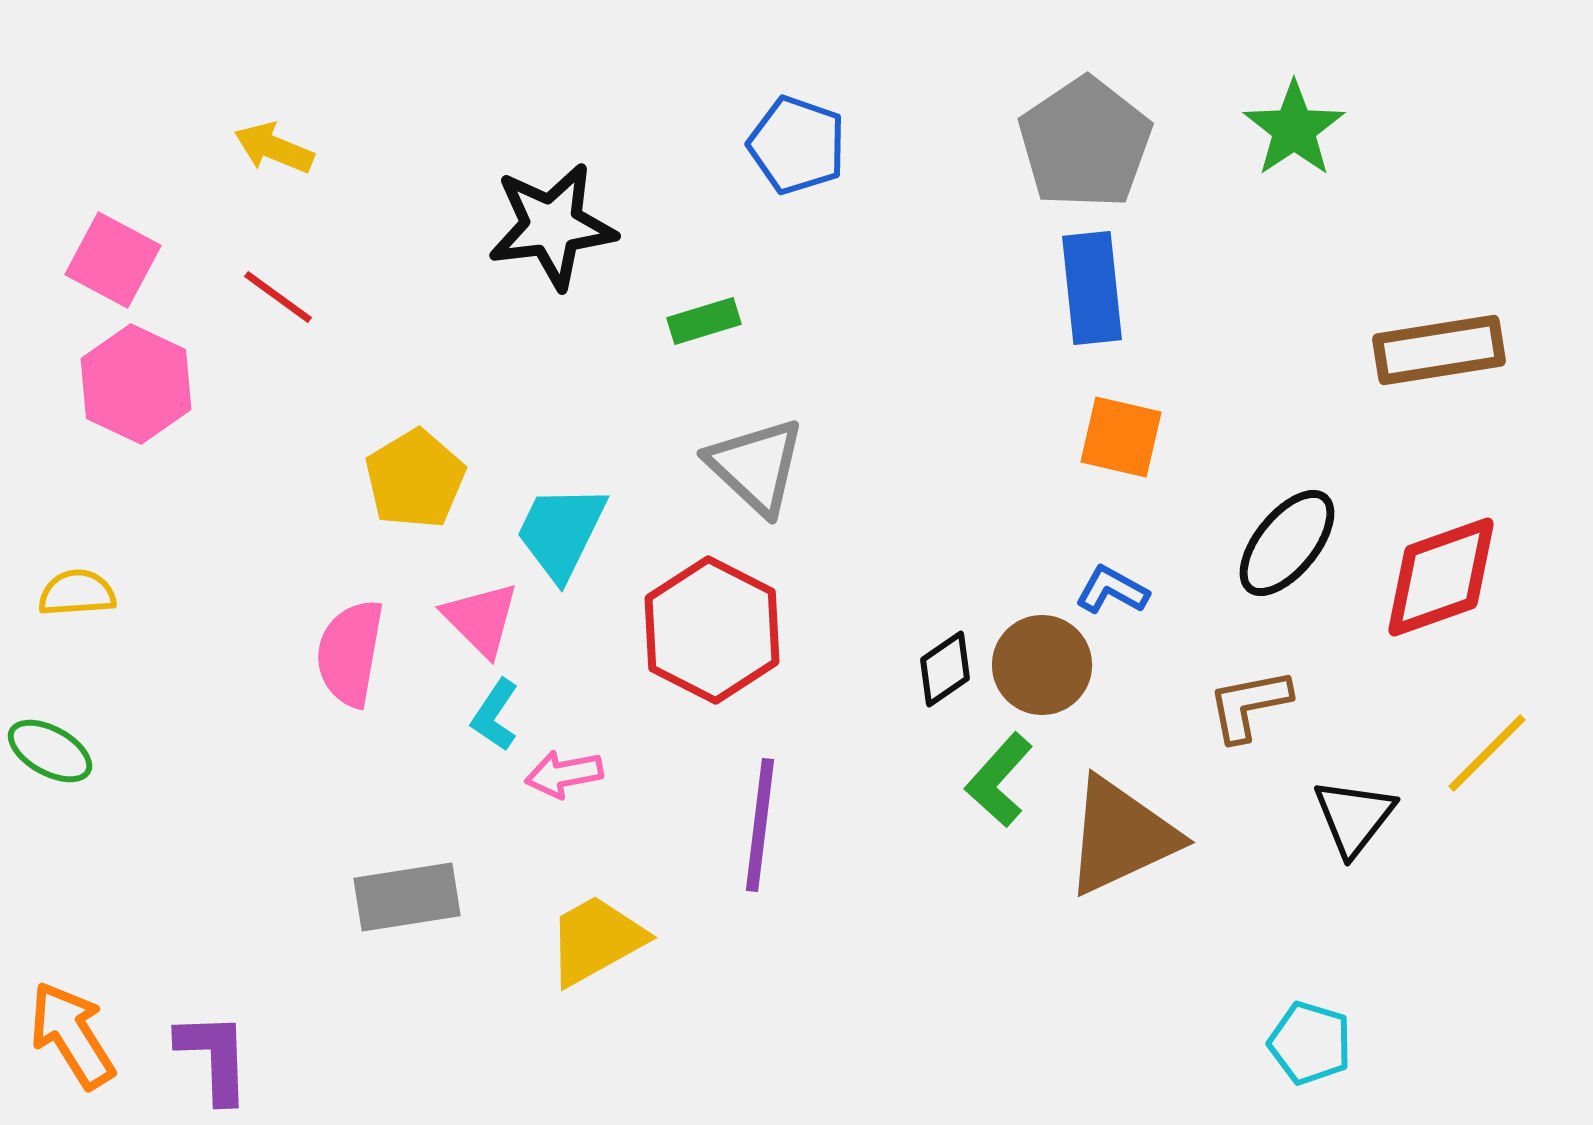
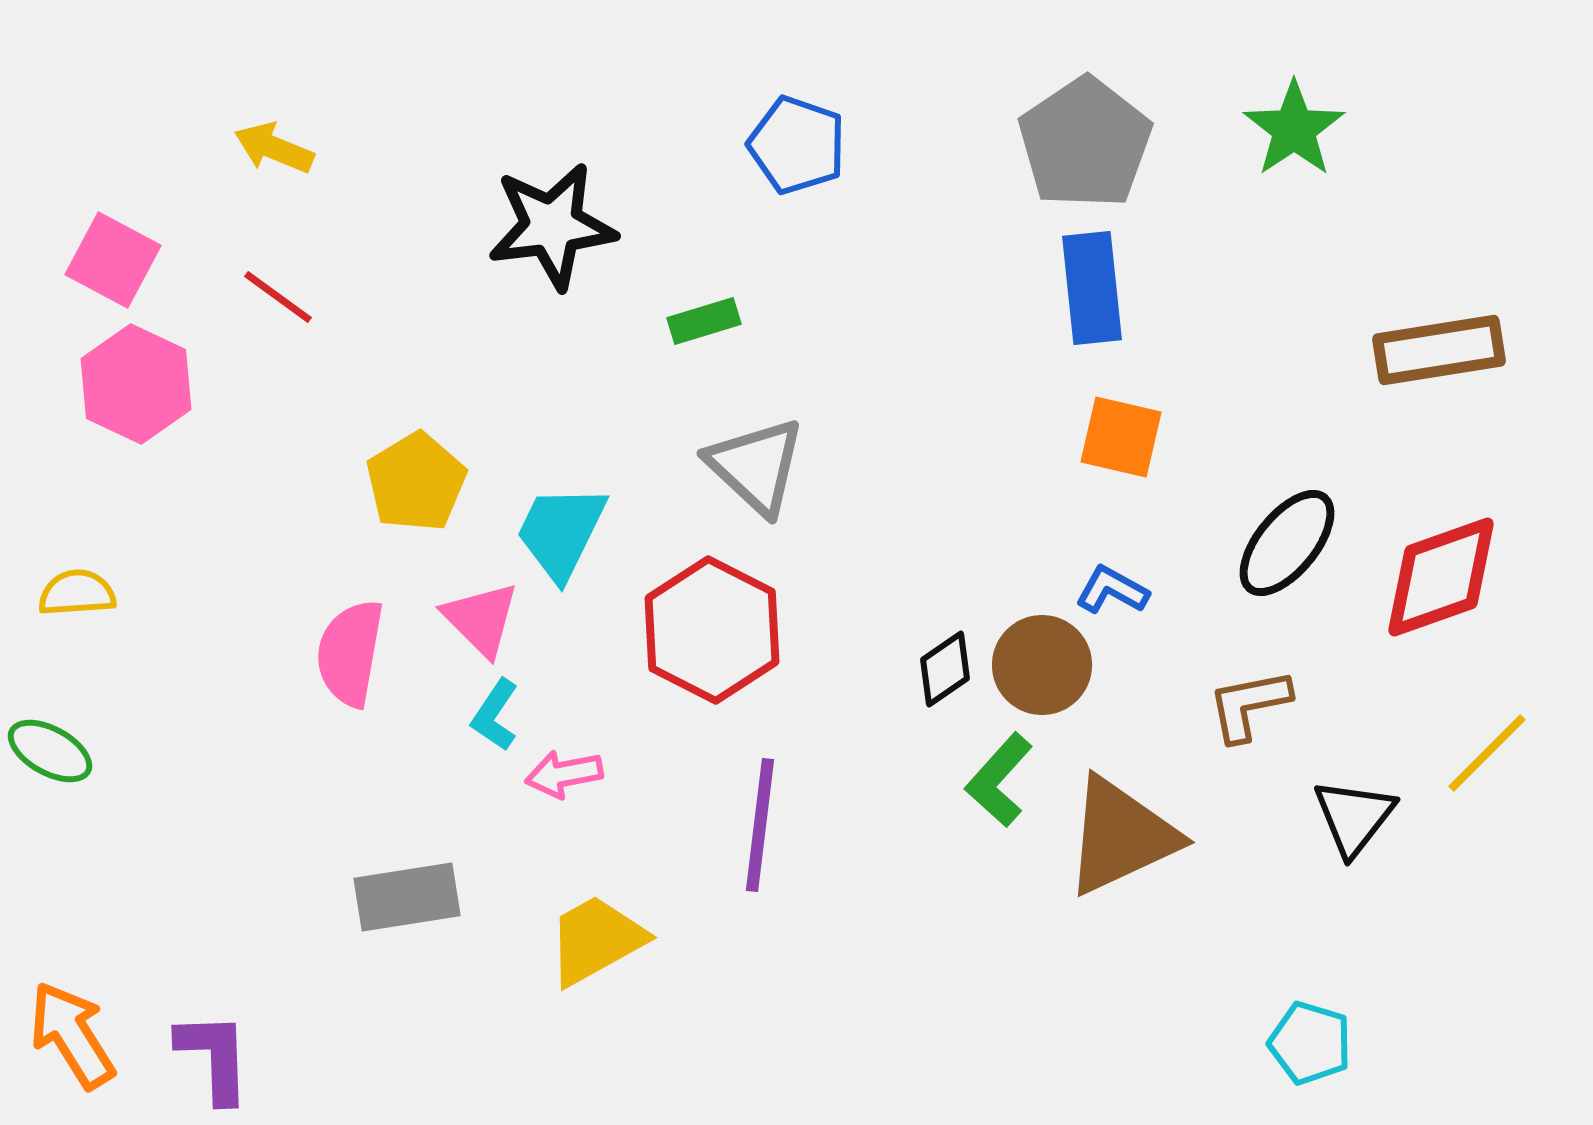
yellow pentagon: moved 1 px right, 3 px down
